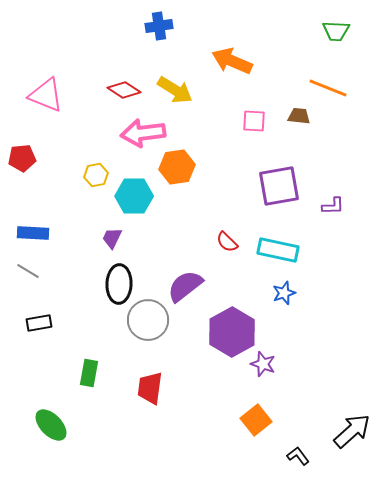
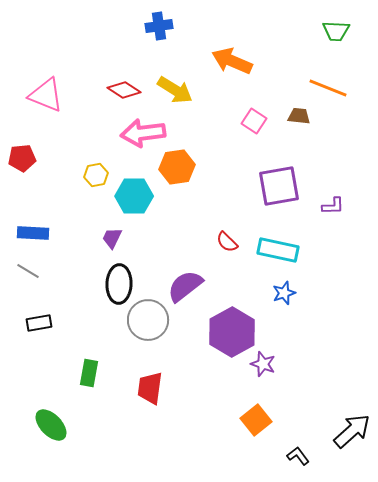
pink square: rotated 30 degrees clockwise
